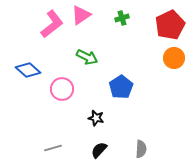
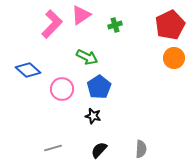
green cross: moved 7 px left, 7 px down
pink L-shape: rotated 8 degrees counterclockwise
blue pentagon: moved 22 px left
black star: moved 3 px left, 2 px up
